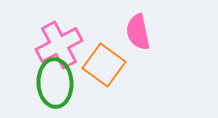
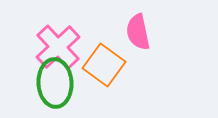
pink cross: moved 1 px left, 2 px down; rotated 15 degrees counterclockwise
